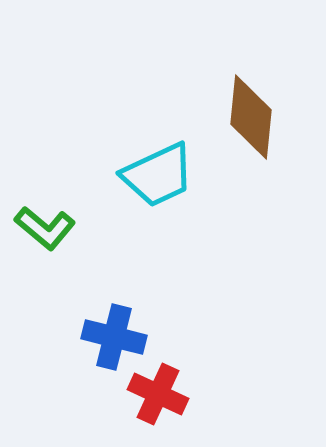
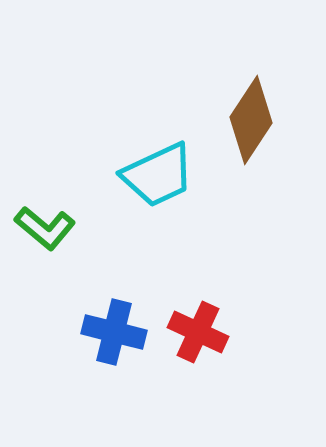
brown diamond: moved 3 px down; rotated 28 degrees clockwise
blue cross: moved 5 px up
red cross: moved 40 px right, 62 px up
